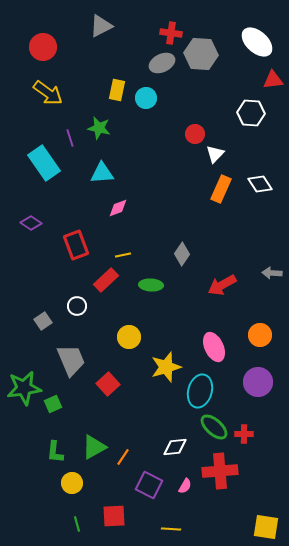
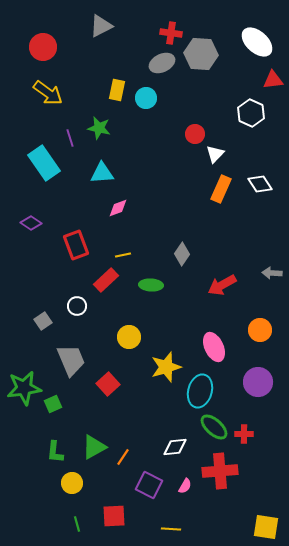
white hexagon at (251, 113): rotated 20 degrees clockwise
orange circle at (260, 335): moved 5 px up
